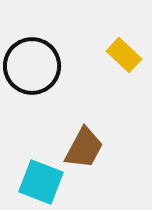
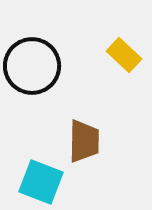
brown trapezoid: moved 7 px up; rotated 27 degrees counterclockwise
